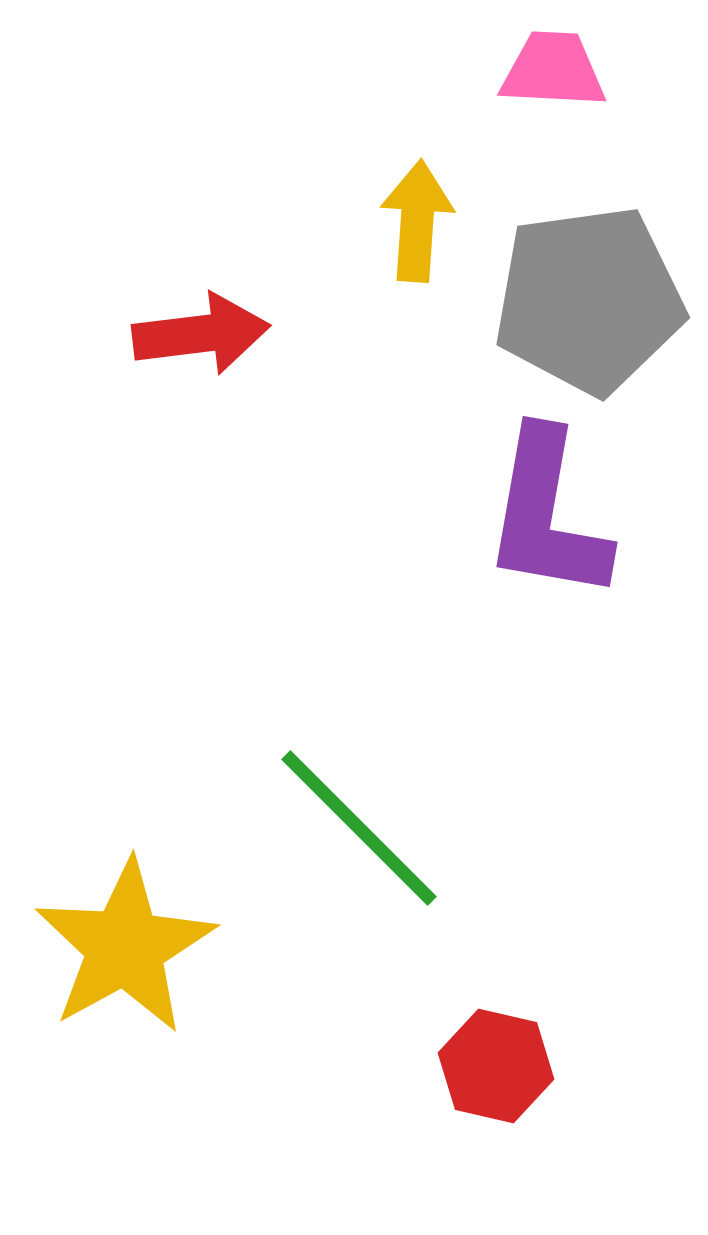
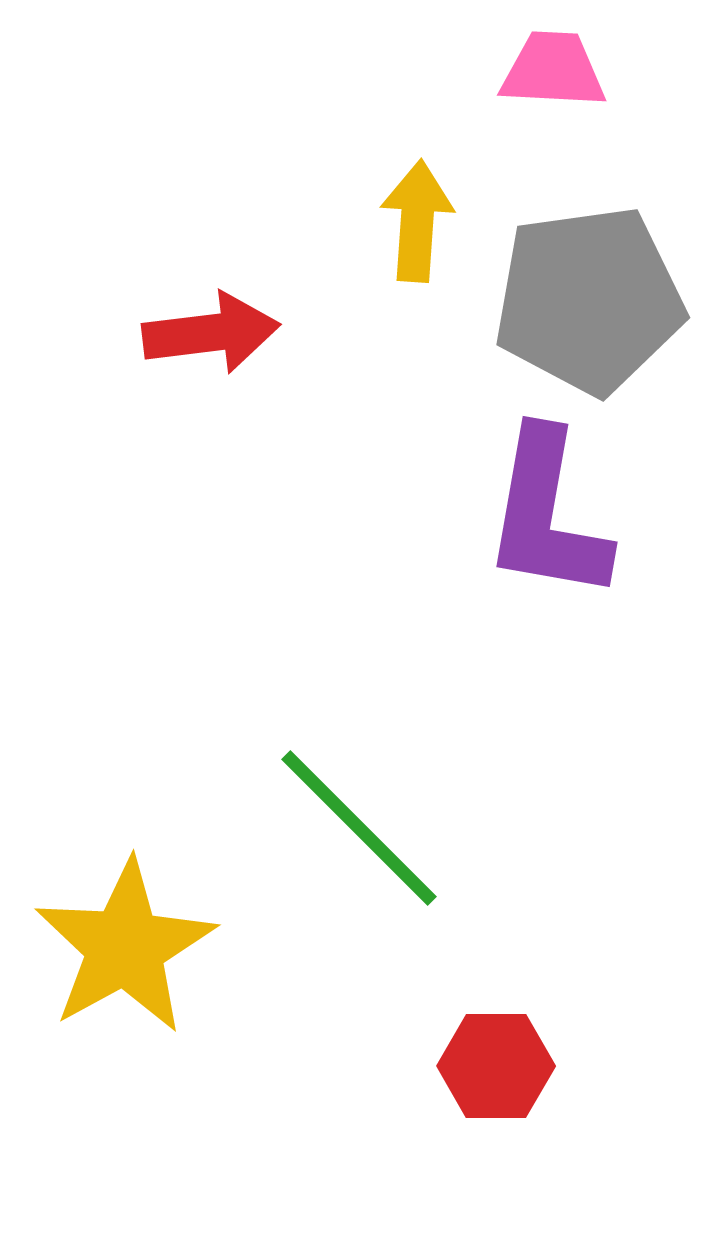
red arrow: moved 10 px right, 1 px up
red hexagon: rotated 13 degrees counterclockwise
